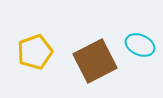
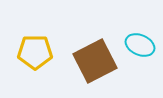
yellow pentagon: rotated 20 degrees clockwise
